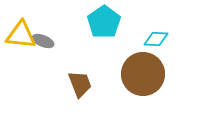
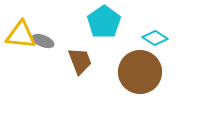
cyan diamond: moved 1 px left, 1 px up; rotated 30 degrees clockwise
brown circle: moved 3 px left, 2 px up
brown trapezoid: moved 23 px up
